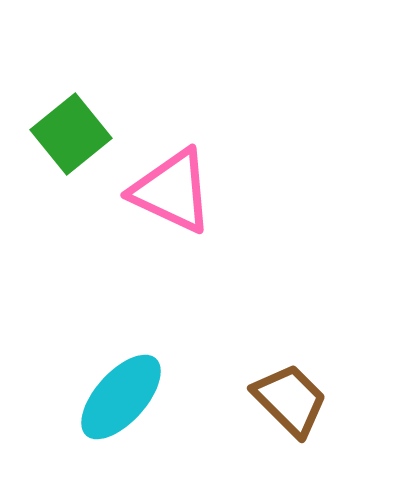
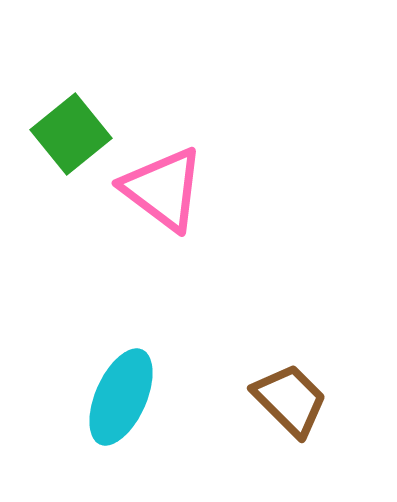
pink triangle: moved 9 px left, 2 px up; rotated 12 degrees clockwise
cyan ellipse: rotated 18 degrees counterclockwise
